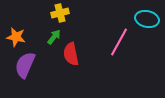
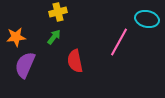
yellow cross: moved 2 px left, 1 px up
orange star: rotated 18 degrees counterclockwise
red semicircle: moved 4 px right, 7 px down
